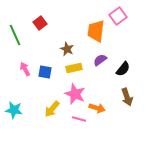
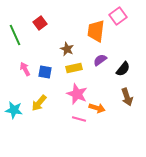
pink star: moved 2 px right
yellow arrow: moved 13 px left, 6 px up
